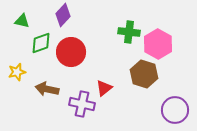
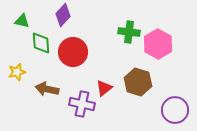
green diamond: rotated 75 degrees counterclockwise
red circle: moved 2 px right
brown hexagon: moved 6 px left, 8 px down
